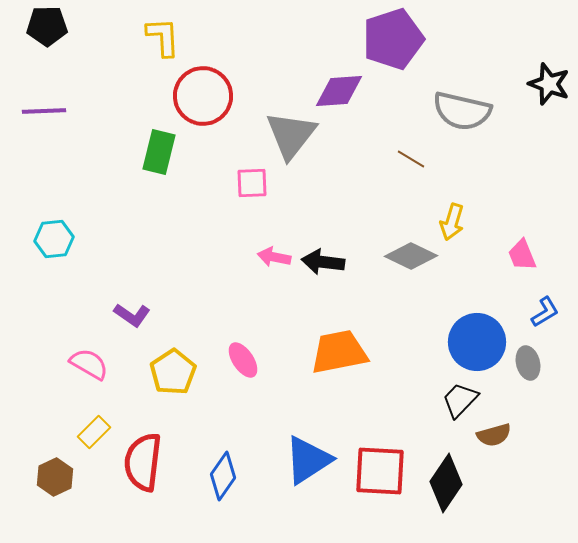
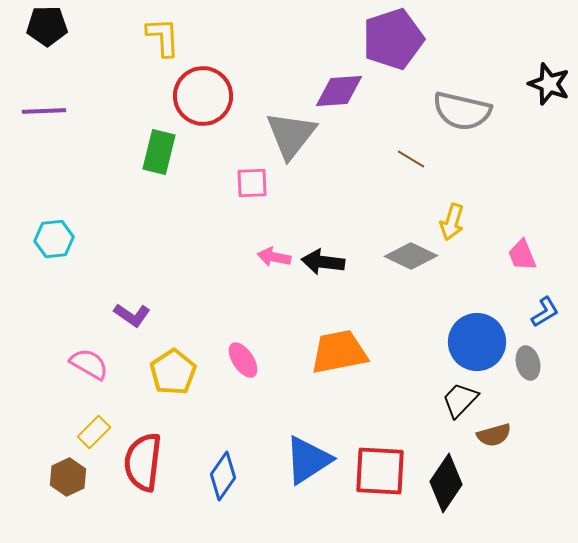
brown hexagon: moved 13 px right
